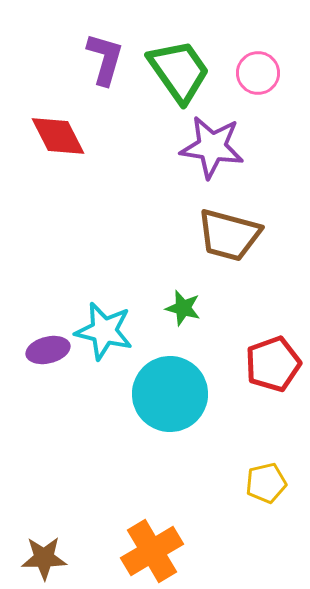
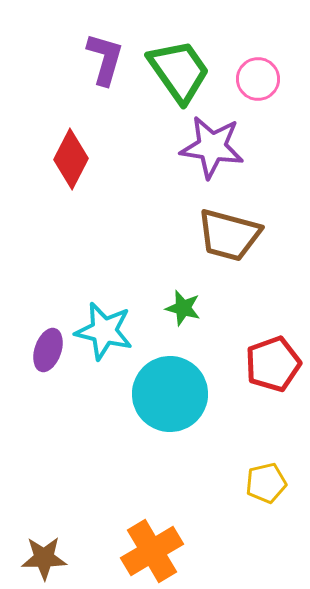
pink circle: moved 6 px down
red diamond: moved 13 px right, 23 px down; rotated 54 degrees clockwise
purple ellipse: rotated 57 degrees counterclockwise
